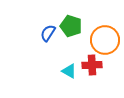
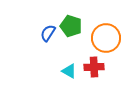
orange circle: moved 1 px right, 2 px up
red cross: moved 2 px right, 2 px down
